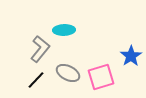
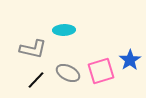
gray L-shape: moved 7 px left; rotated 64 degrees clockwise
blue star: moved 1 px left, 4 px down
pink square: moved 6 px up
